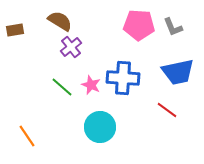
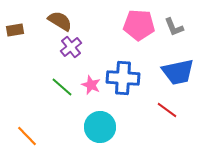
gray L-shape: moved 1 px right
orange line: rotated 10 degrees counterclockwise
